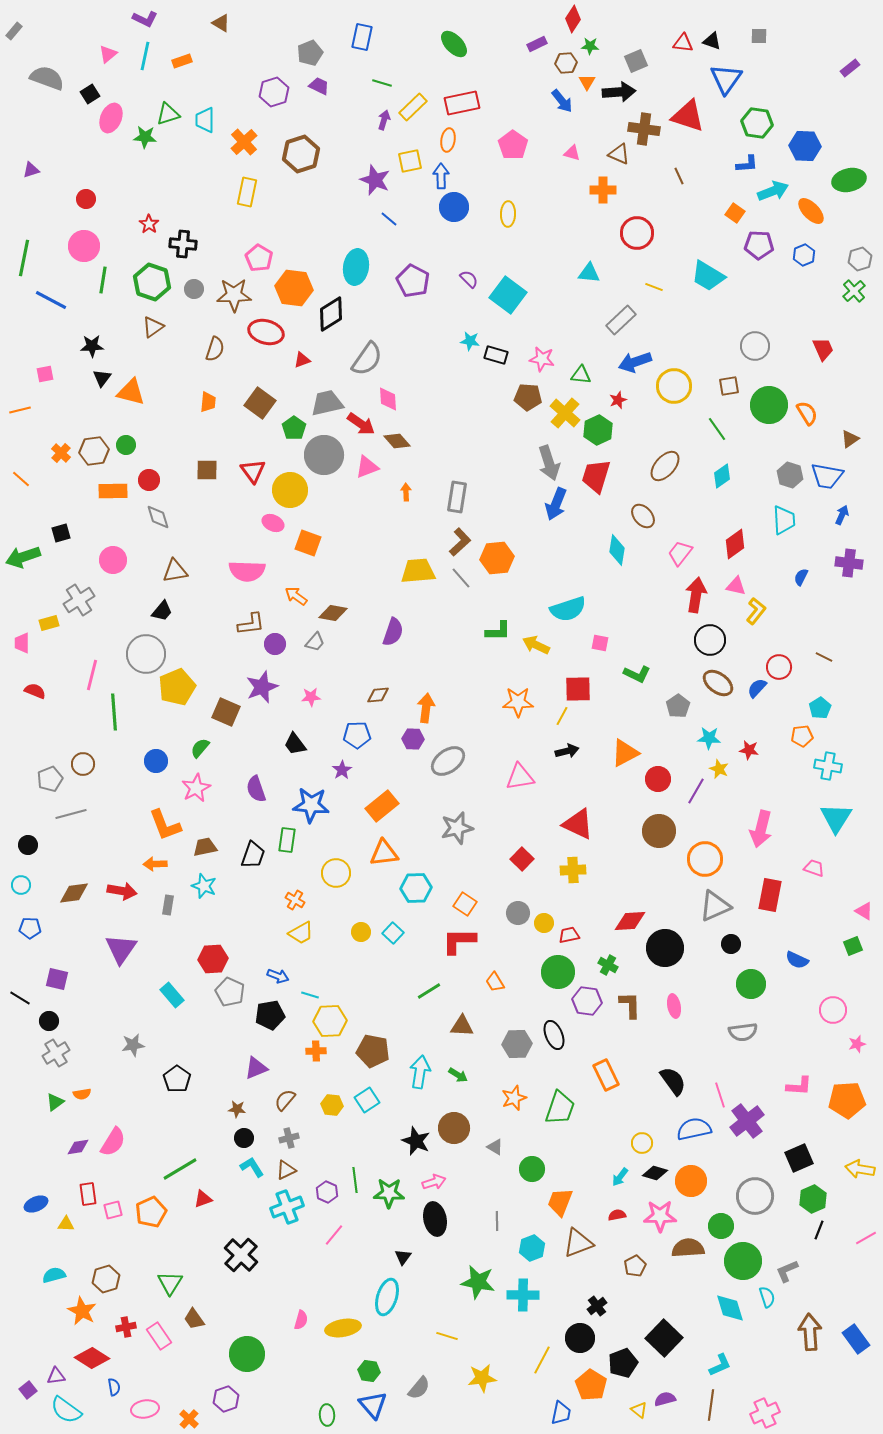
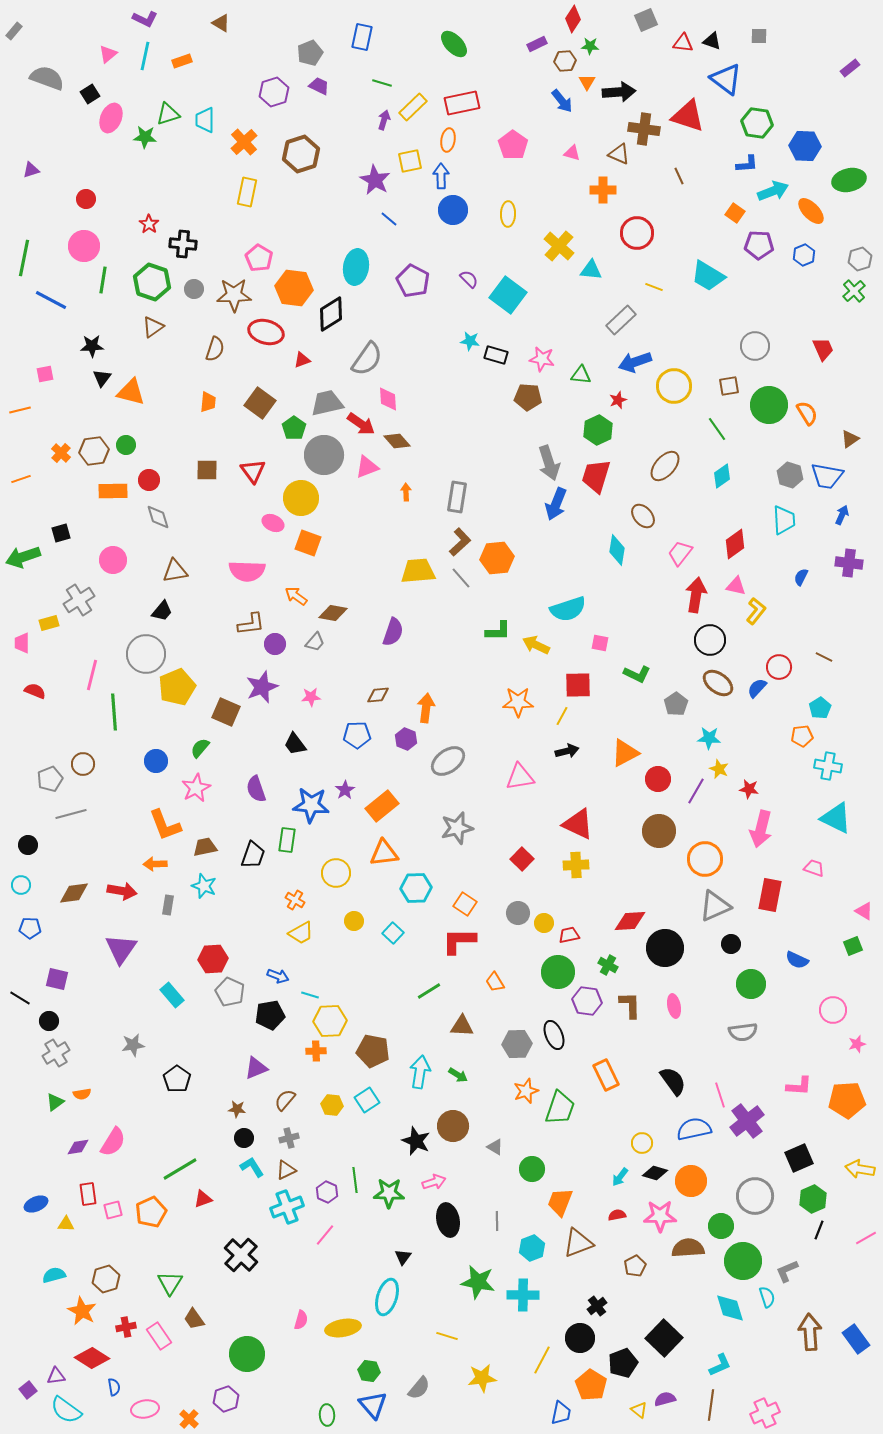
gray square at (636, 61): moved 10 px right, 41 px up
brown hexagon at (566, 63): moved 1 px left, 2 px up
blue triangle at (726, 79): rotated 28 degrees counterclockwise
purple star at (375, 180): rotated 8 degrees clockwise
blue circle at (454, 207): moved 1 px left, 3 px down
cyan triangle at (589, 273): moved 2 px right, 3 px up
yellow cross at (565, 413): moved 6 px left, 167 px up
orange line at (21, 479): rotated 60 degrees counterclockwise
yellow circle at (290, 490): moved 11 px right, 8 px down
red square at (578, 689): moved 4 px up
gray pentagon at (678, 706): moved 2 px left, 2 px up
purple hexagon at (413, 739): moved 7 px left; rotated 20 degrees clockwise
red star at (749, 750): moved 39 px down
purple star at (342, 770): moved 3 px right, 20 px down
cyan triangle at (836, 818): rotated 36 degrees counterclockwise
yellow cross at (573, 870): moved 3 px right, 5 px up
yellow circle at (361, 932): moved 7 px left, 11 px up
orange star at (514, 1098): moved 12 px right, 7 px up
brown circle at (454, 1128): moved 1 px left, 2 px up
black ellipse at (435, 1219): moved 13 px right, 1 px down
pink line at (334, 1235): moved 9 px left
